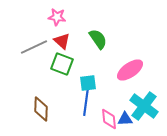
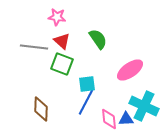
gray line: rotated 32 degrees clockwise
cyan square: moved 1 px left, 1 px down
blue line: rotated 20 degrees clockwise
cyan cross: rotated 12 degrees counterclockwise
blue triangle: moved 1 px right
